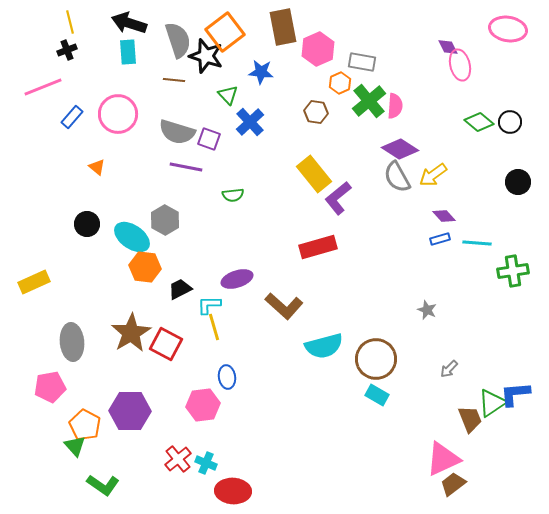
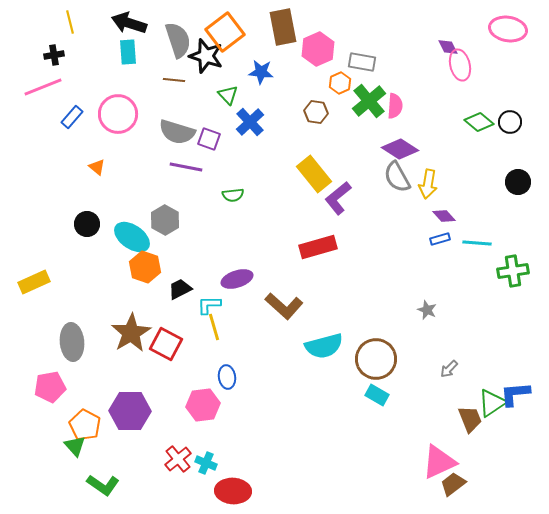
black cross at (67, 50): moved 13 px left, 5 px down; rotated 12 degrees clockwise
yellow arrow at (433, 175): moved 5 px left, 9 px down; rotated 44 degrees counterclockwise
orange hexagon at (145, 267): rotated 12 degrees clockwise
pink triangle at (443, 459): moved 4 px left, 3 px down
